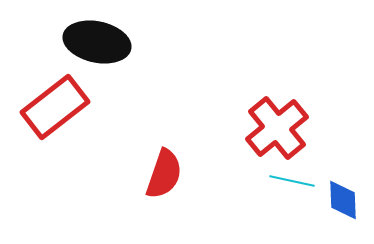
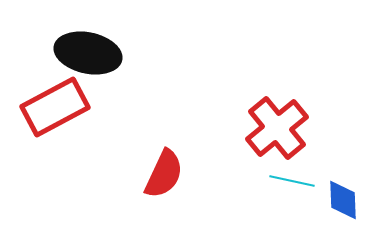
black ellipse: moved 9 px left, 11 px down
red rectangle: rotated 10 degrees clockwise
red semicircle: rotated 6 degrees clockwise
